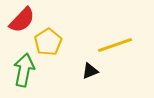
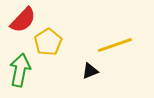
red semicircle: moved 1 px right
green arrow: moved 4 px left
